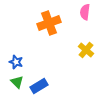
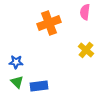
blue star: rotated 16 degrees counterclockwise
blue rectangle: rotated 24 degrees clockwise
